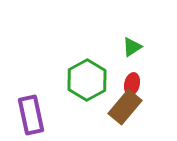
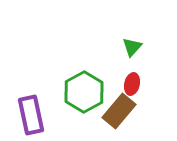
green triangle: rotated 15 degrees counterclockwise
green hexagon: moved 3 px left, 12 px down
brown rectangle: moved 6 px left, 4 px down
